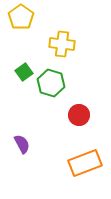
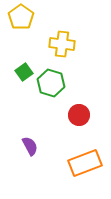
purple semicircle: moved 8 px right, 2 px down
